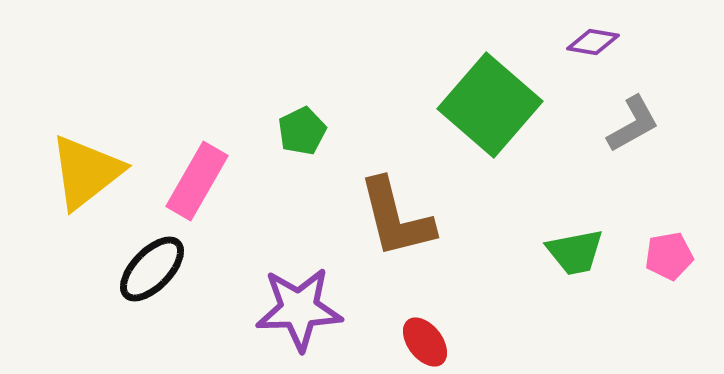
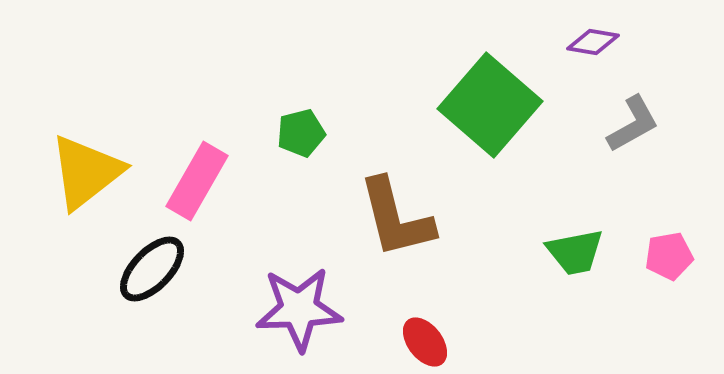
green pentagon: moved 1 px left, 2 px down; rotated 12 degrees clockwise
